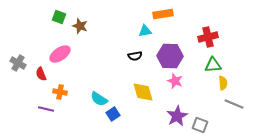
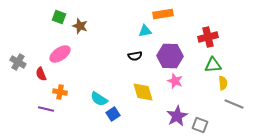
gray cross: moved 1 px up
